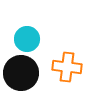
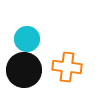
black circle: moved 3 px right, 3 px up
